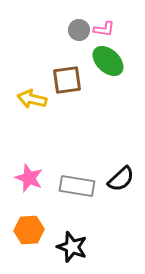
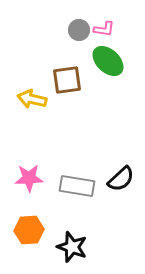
pink star: rotated 24 degrees counterclockwise
